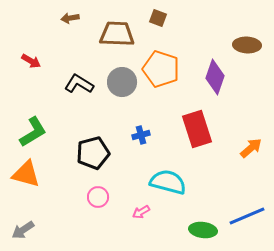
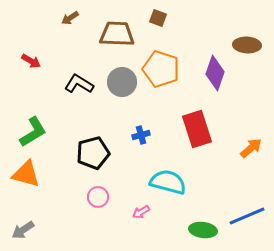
brown arrow: rotated 24 degrees counterclockwise
purple diamond: moved 4 px up
